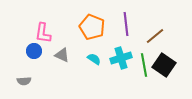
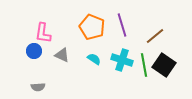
purple line: moved 4 px left, 1 px down; rotated 10 degrees counterclockwise
cyan cross: moved 1 px right, 2 px down; rotated 35 degrees clockwise
gray semicircle: moved 14 px right, 6 px down
